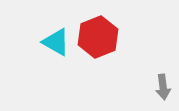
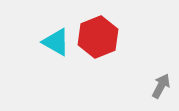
gray arrow: moved 2 px left, 1 px up; rotated 145 degrees counterclockwise
